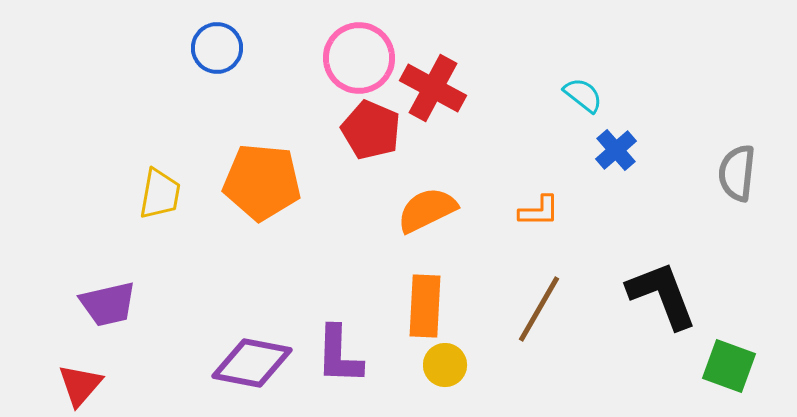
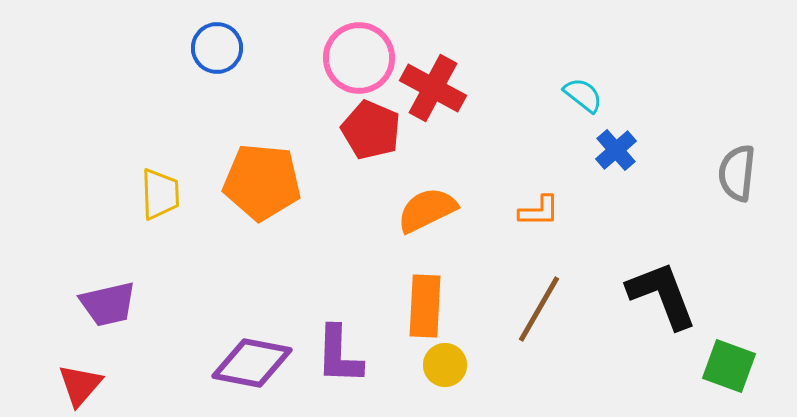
yellow trapezoid: rotated 12 degrees counterclockwise
